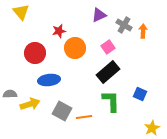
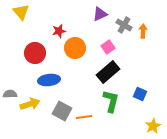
purple triangle: moved 1 px right, 1 px up
green L-shape: rotated 15 degrees clockwise
yellow star: moved 1 px right, 2 px up
